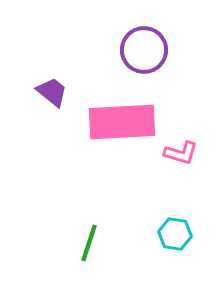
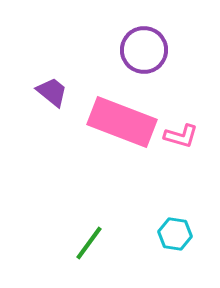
pink rectangle: rotated 24 degrees clockwise
pink L-shape: moved 17 px up
green line: rotated 18 degrees clockwise
